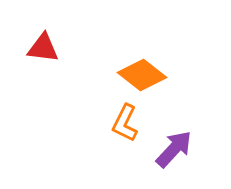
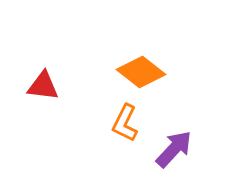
red triangle: moved 38 px down
orange diamond: moved 1 px left, 3 px up
